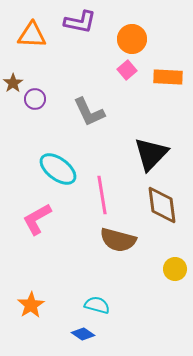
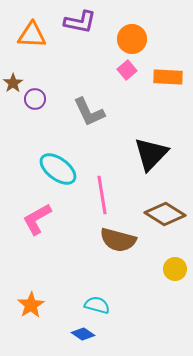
brown diamond: moved 3 px right, 9 px down; rotated 51 degrees counterclockwise
